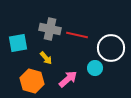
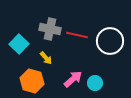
cyan square: moved 1 px right, 1 px down; rotated 36 degrees counterclockwise
white circle: moved 1 px left, 7 px up
cyan circle: moved 15 px down
pink arrow: moved 5 px right
